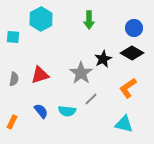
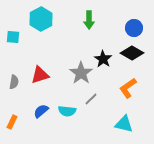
black star: rotated 12 degrees counterclockwise
gray semicircle: moved 3 px down
blue semicircle: rotated 91 degrees counterclockwise
